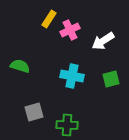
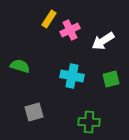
green cross: moved 22 px right, 3 px up
